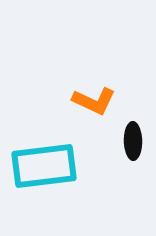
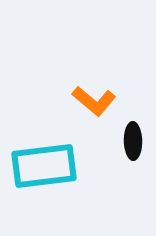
orange L-shape: rotated 15 degrees clockwise
